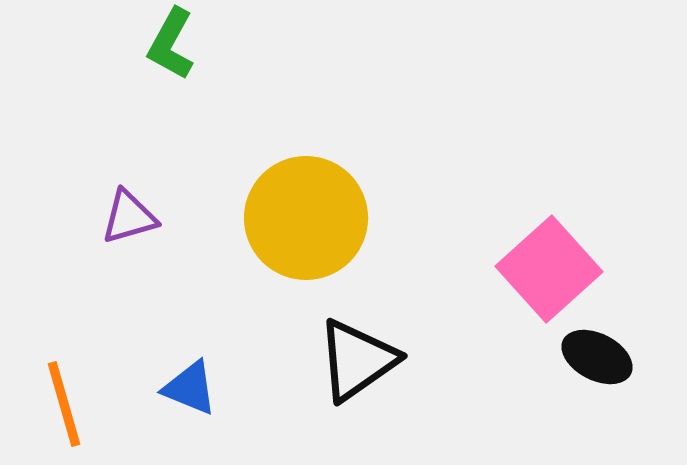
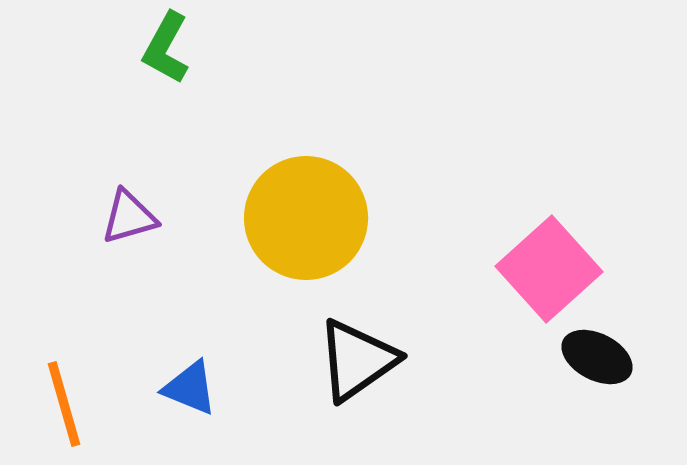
green L-shape: moved 5 px left, 4 px down
